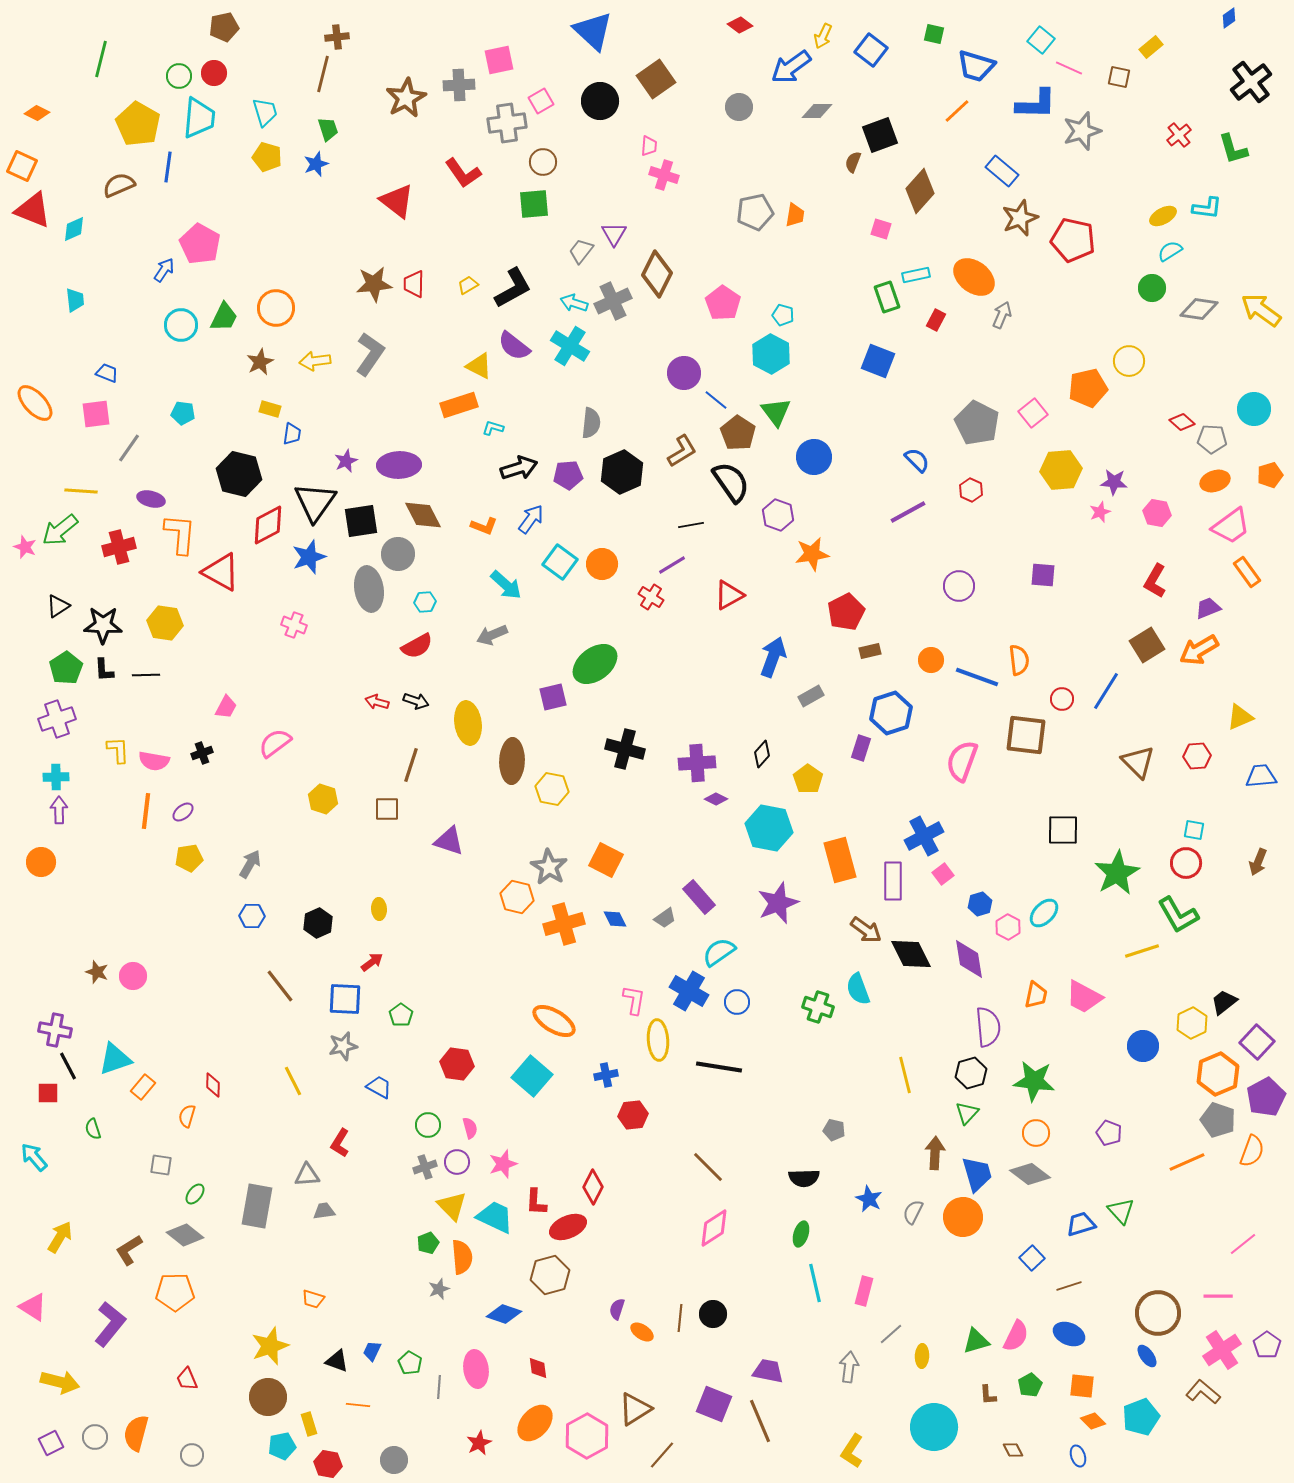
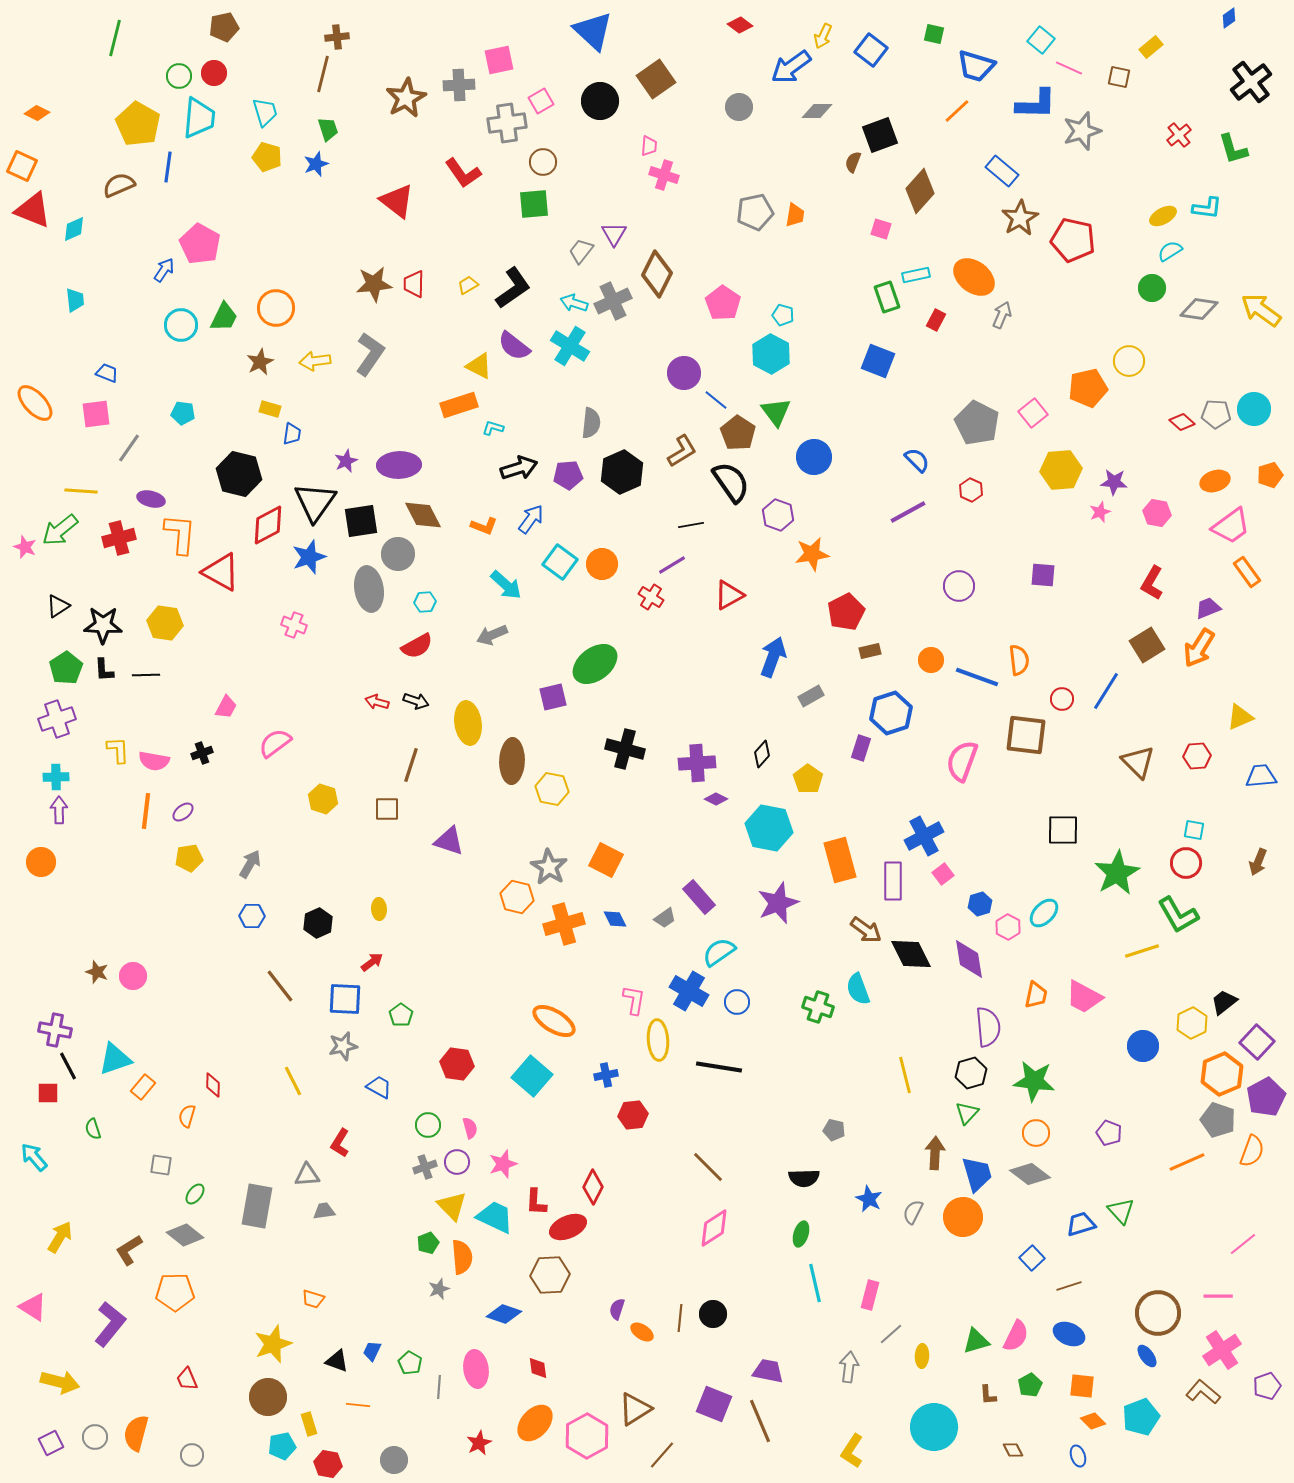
green line at (101, 59): moved 14 px right, 21 px up
brown star at (1020, 218): rotated 9 degrees counterclockwise
black L-shape at (513, 288): rotated 6 degrees counterclockwise
gray pentagon at (1212, 439): moved 4 px right, 25 px up
red cross at (119, 547): moved 9 px up
red L-shape at (1155, 581): moved 3 px left, 2 px down
orange arrow at (1199, 650): moved 2 px up; rotated 27 degrees counterclockwise
orange hexagon at (1218, 1074): moved 4 px right
brown hexagon at (550, 1275): rotated 12 degrees clockwise
pink rectangle at (864, 1291): moved 6 px right, 4 px down
purple pentagon at (1267, 1345): moved 41 px down; rotated 16 degrees clockwise
yellow star at (270, 1346): moved 3 px right, 2 px up
